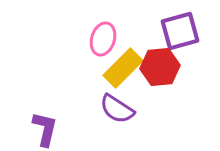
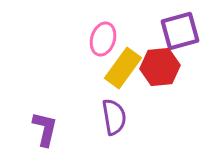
yellow rectangle: rotated 9 degrees counterclockwise
purple semicircle: moved 3 px left, 8 px down; rotated 132 degrees counterclockwise
